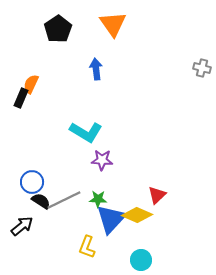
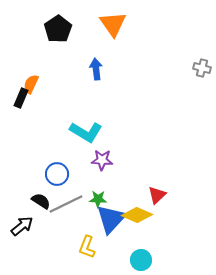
blue circle: moved 25 px right, 8 px up
gray line: moved 2 px right, 4 px down
